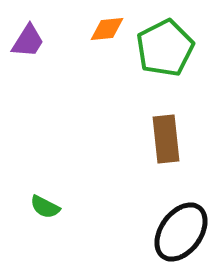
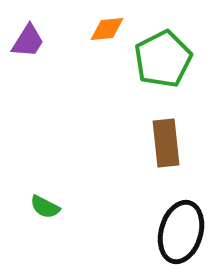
green pentagon: moved 2 px left, 11 px down
brown rectangle: moved 4 px down
black ellipse: rotated 20 degrees counterclockwise
